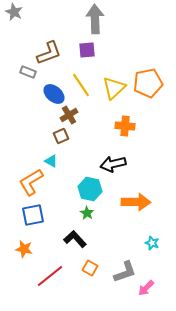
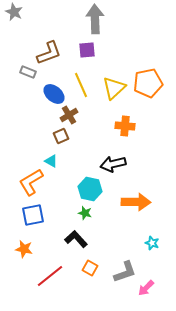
yellow line: rotated 10 degrees clockwise
green star: moved 2 px left; rotated 16 degrees counterclockwise
black L-shape: moved 1 px right
